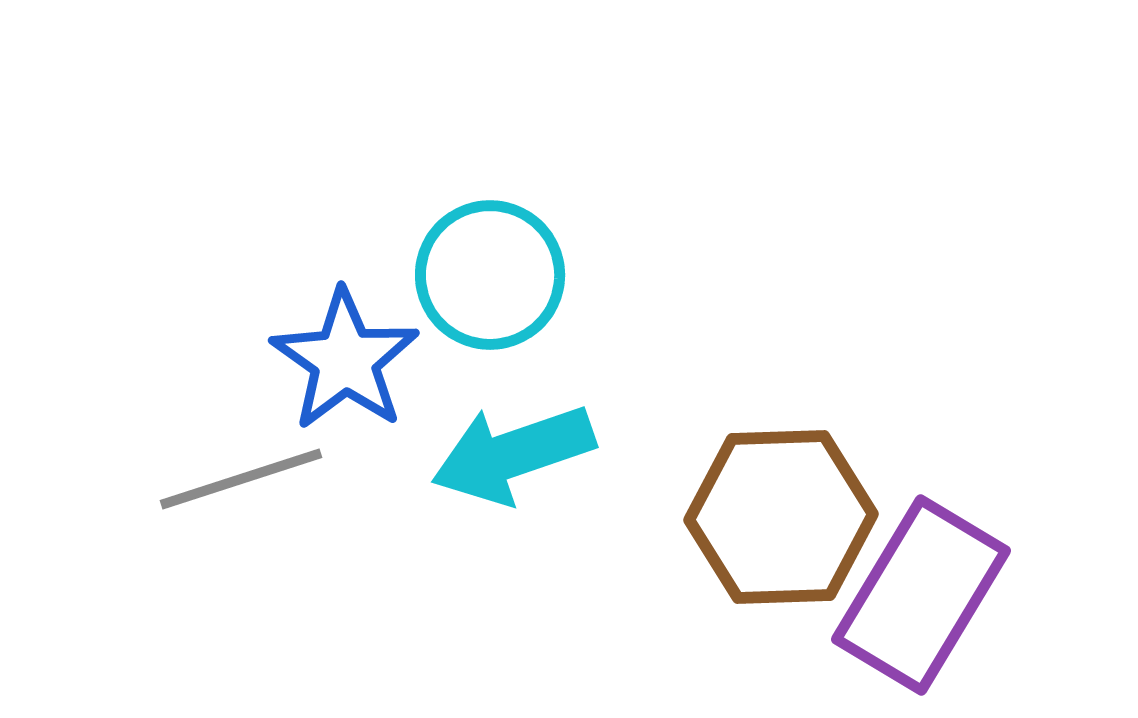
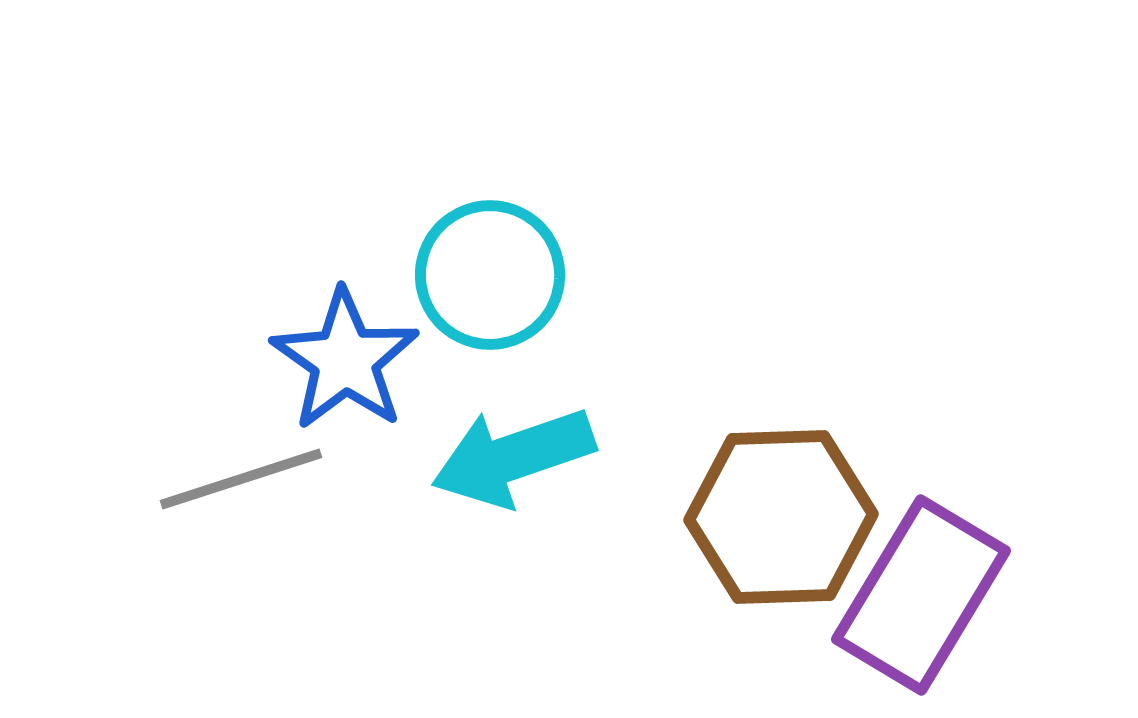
cyan arrow: moved 3 px down
